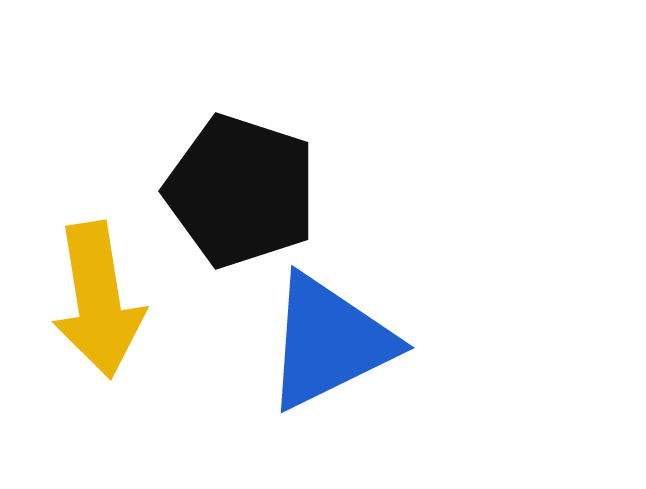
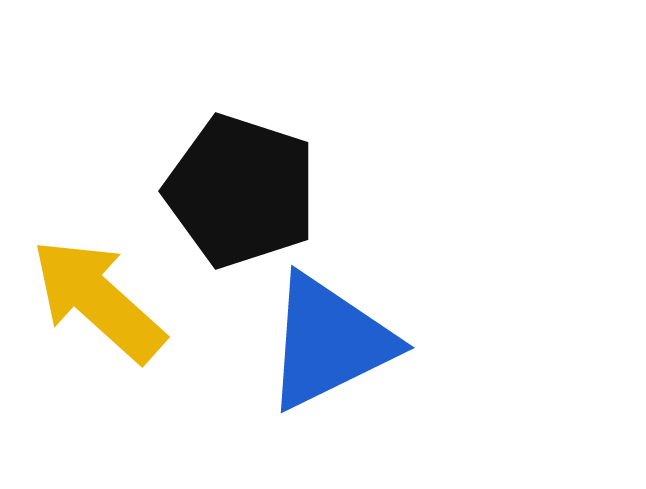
yellow arrow: rotated 141 degrees clockwise
